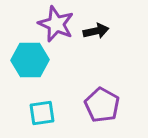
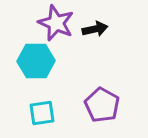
purple star: moved 1 px up
black arrow: moved 1 px left, 2 px up
cyan hexagon: moved 6 px right, 1 px down
